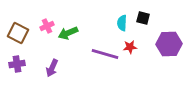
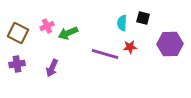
purple hexagon: moved 1 px right
